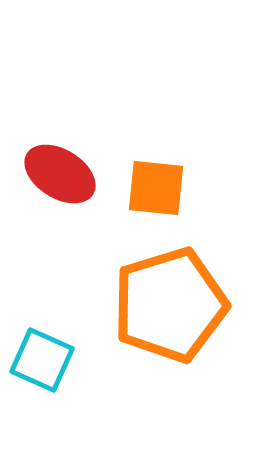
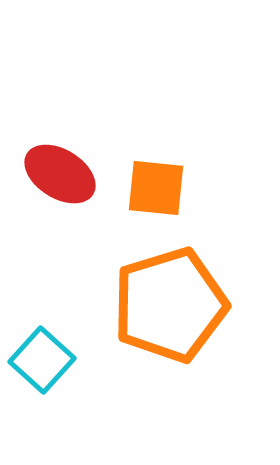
cyan square: rotated 18 degrees clockwise
